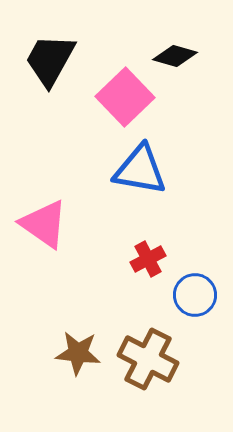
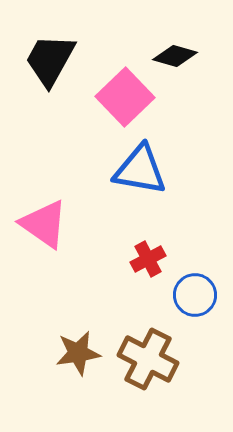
brown star: rotated 15 degrees counterclockwise
